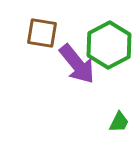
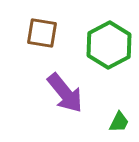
purple arrow: moved 12 px left, 29 px down
